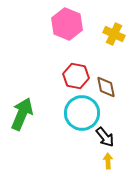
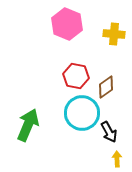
yellow cross: rotated 20 degrees counterclockwise
brown diamond: rotated 65 degrees clockwise
green arrow: moved 6 px right, 11 px down
black arrow: moved 4 px right, 5 px up; rotated 10 degrees clockwise
yellow arrow: moved 9 px right, 2 px up
